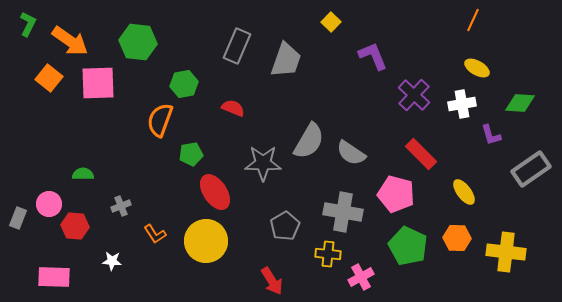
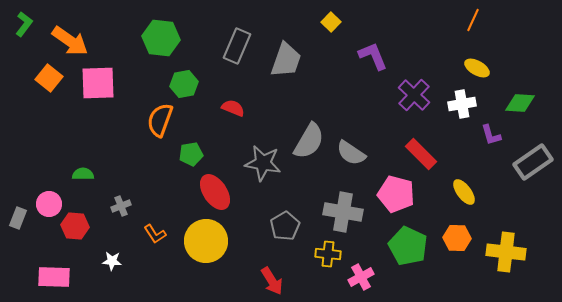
green L-shape at (28, 24): moved 4 px left; rotated 10 degrees clockwise
green hexagon at (138, 42): moved 23 px right, 4 px up
gray star at (263, 163): rotated 9 degrees clockwise
gray rectangle at (531, 169): moved 2 px right, 7 px up
